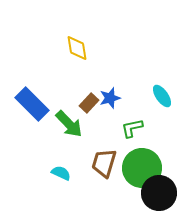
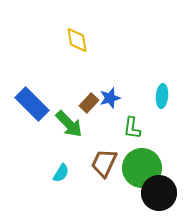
yellow diamond: moved 8 px up
cyan ellipse: rotated 40 degrees clockwise
green L-shape: rotated 70 degrees counterclockwise
brown trapezoid: rotated 8 degrees clockwise
cyan semicircle: rotated 96 degrees clockwise
